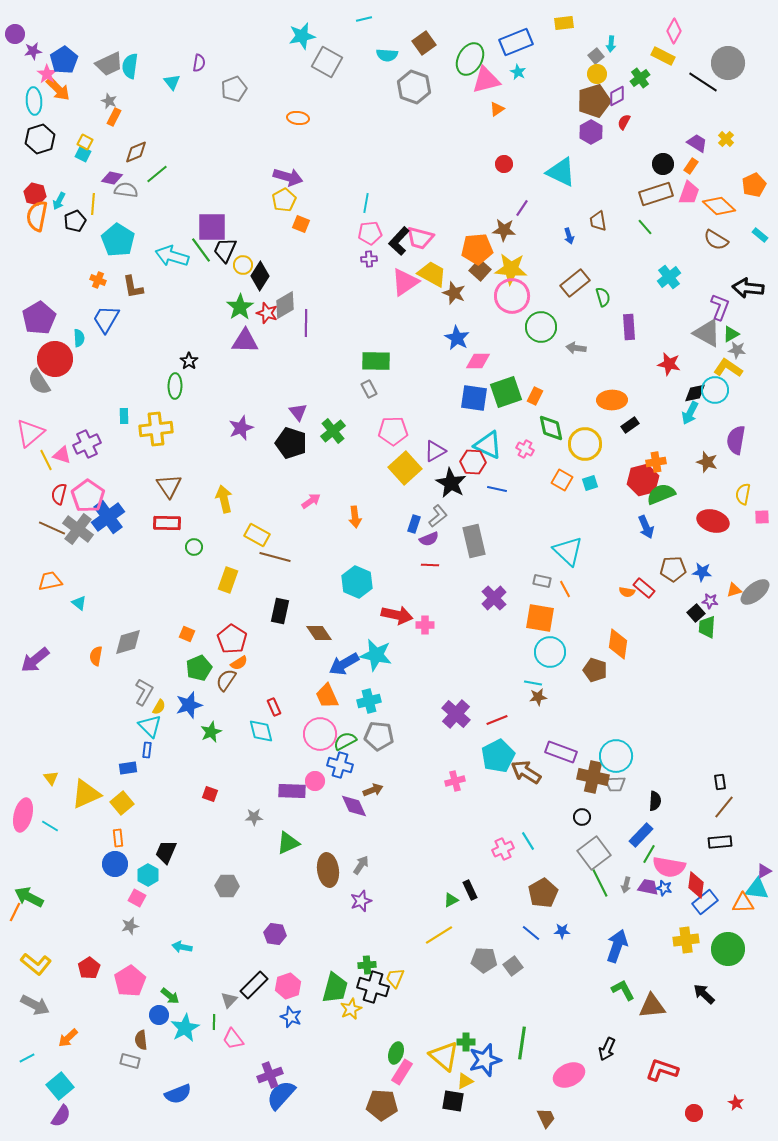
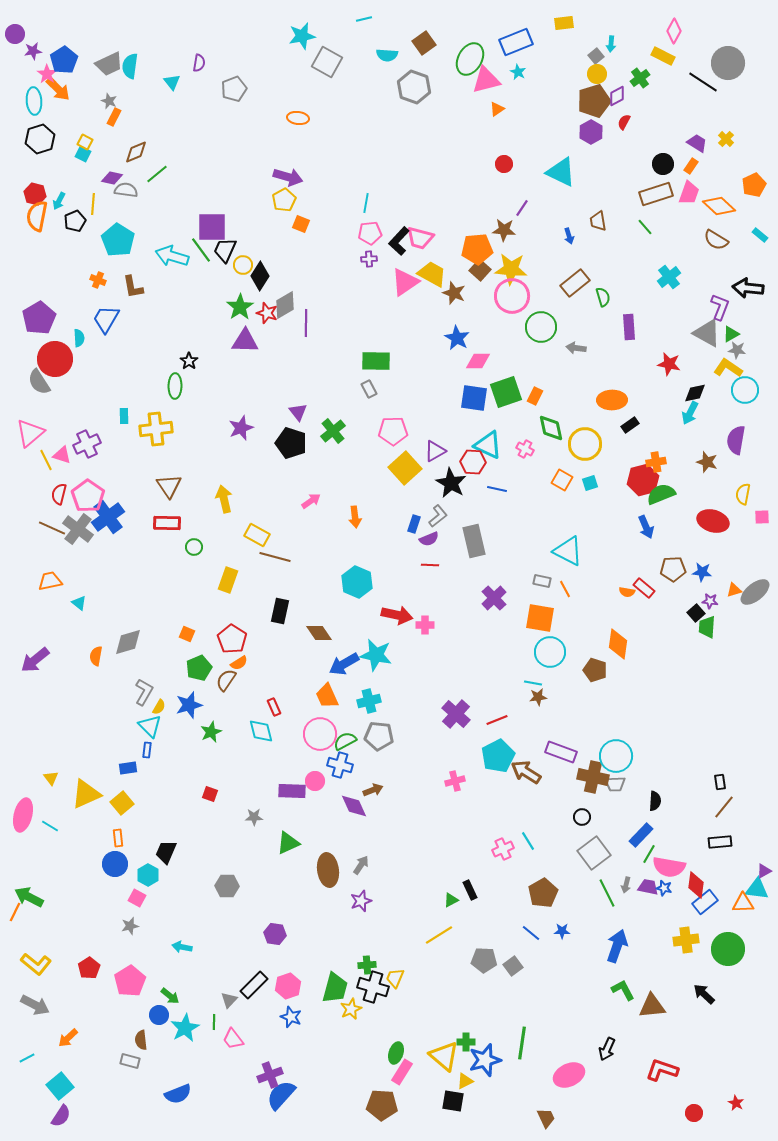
cyan circle at (715, 390): moved 30 px right
cyan triangle at (568, 551): rotated 16 degrees counterclockwise
green line at (600, 883): moved 7 px right, 10 px down
